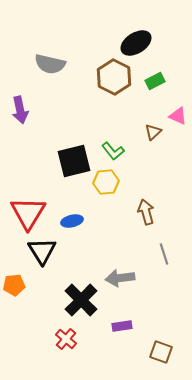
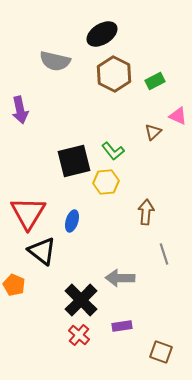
black ellipse: moved 34 px left, 9 px up
gray semicircle: moved 5 px right, 3 px up
brown hexagon: moved 3 px up
brown arrow: rotated 20 degrees clockwise
blue ellipse: rotated 60 degrees counterclockwise
black triangle: rotated 20 degrees counterclockwise
gray arrow: rotated 8 degrees clockwise
orange pentagon: rotated 30 degrees clockwise
red cross: moved 13 px right, 4 px up
